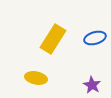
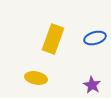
yellow rectangle: rotated 12 degrees counterclockwise
